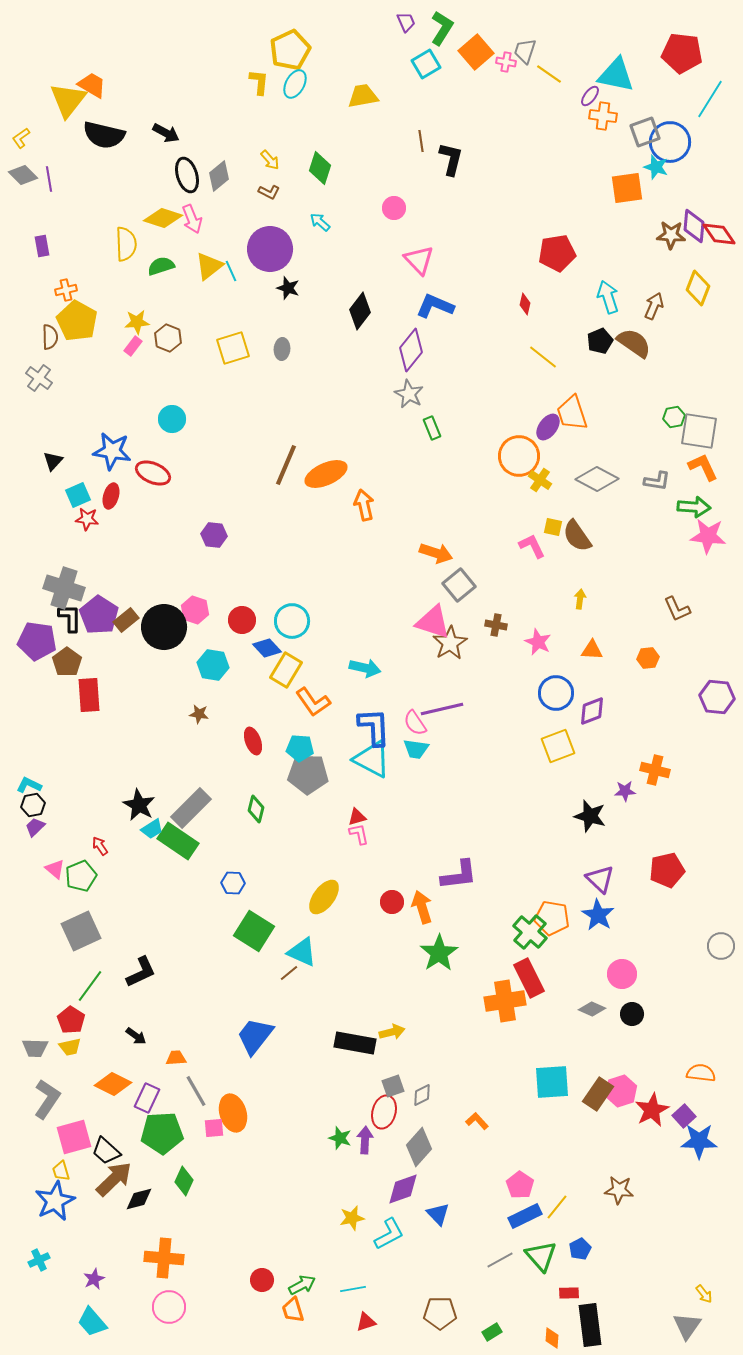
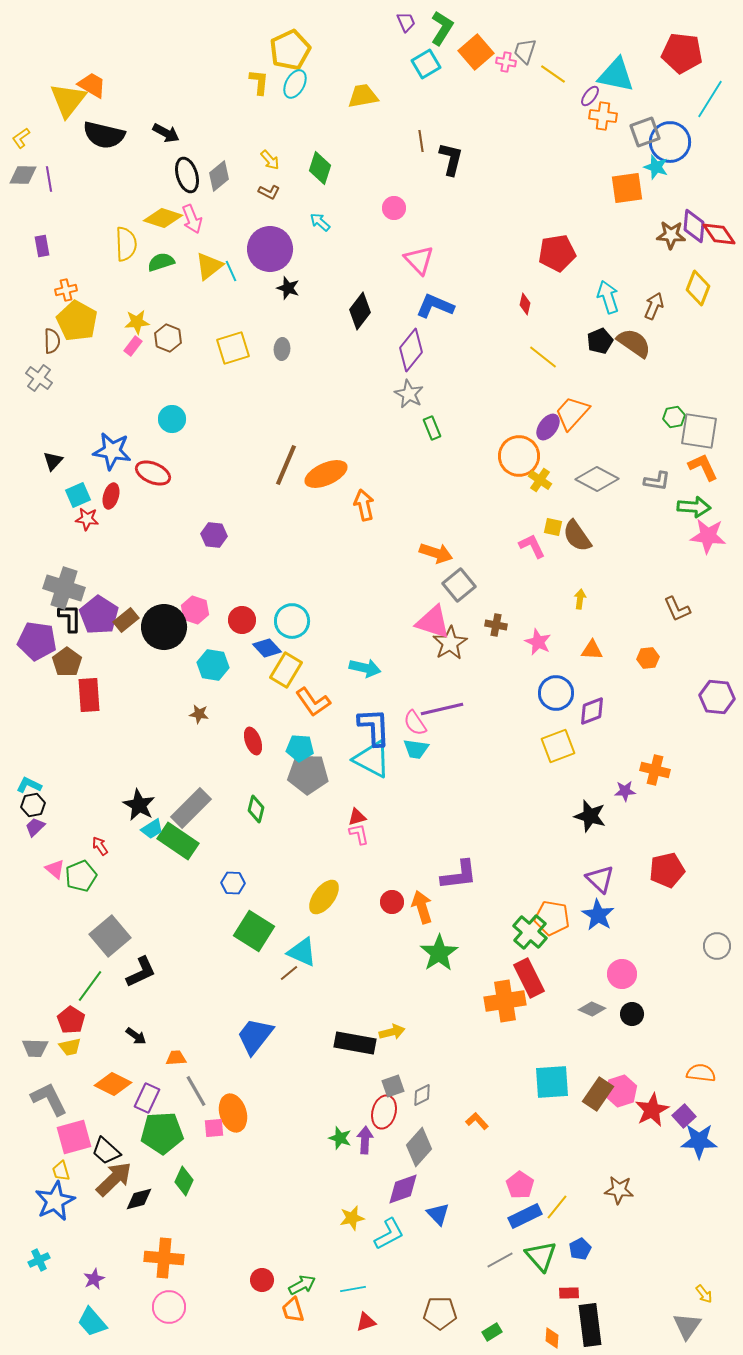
yellow line at (549, 74): moved 4 px right
gray diamond at (23, 175): rotated 44 degrees counterclockwise
green semicircle at (161, 266): moved 4 px up
brown semicircle at (50, 337): moved 2 px right, 4 px down
orange trapezoid at (572, 413): rotated 60 degrees clockwise
gray square at (81, 931): moved 29 px right, 5 px down; rotated 15 degrees counterclockwise
gray circle at (721, 946): moved 4 px left
gray L-shape at (47, 1099): moved 2 px right; rotated 60 degrees counterclockwise
